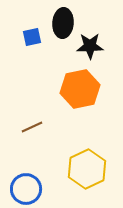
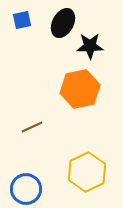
black ellipse: rotated 24 degrees clockwise
blue square: moved 10 px left, 17 px up
yellow hexagon: moved 3 px down
